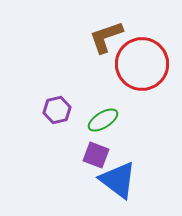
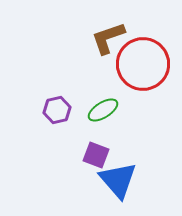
brown L-shape: moved 2 px right, 1 px down
red circle: moved 1 px right
green ellipse: moved 10 px up
blue triangle: rotated 12 degrees clockwise
